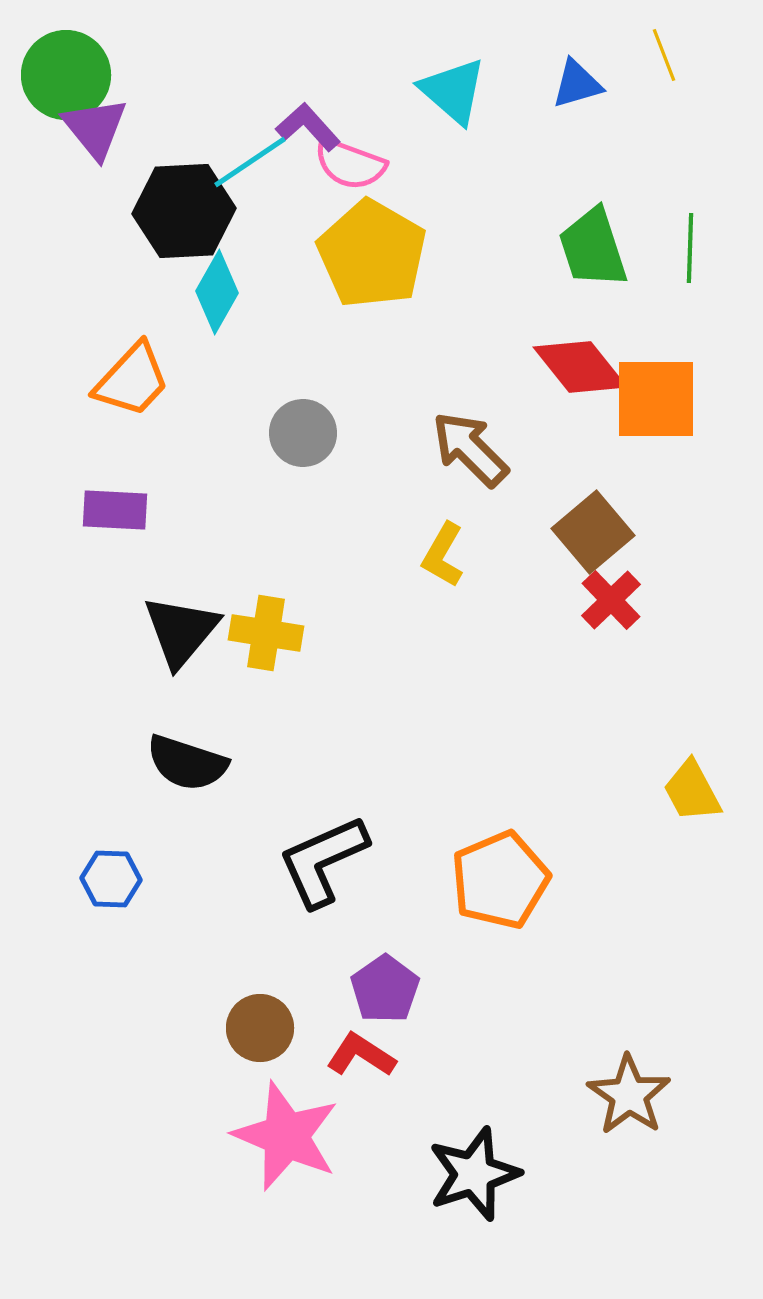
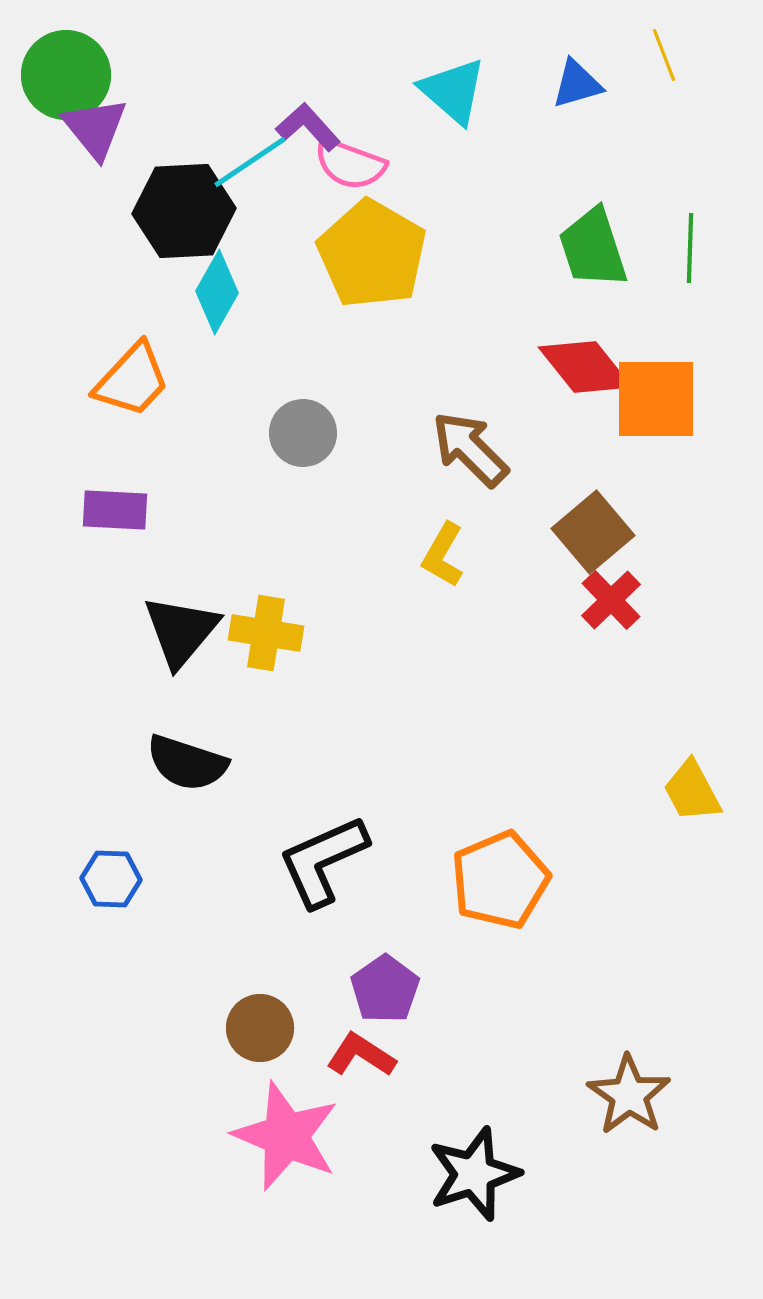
red diamond: moved 5 px right
